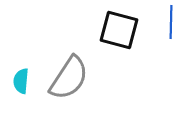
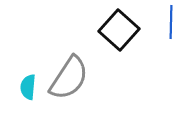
black square: rotated 27 degrees clockwise
cyan semicircle: moved 7 px right, 6 px down
